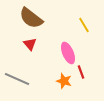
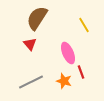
brown semicircle: moved 6 px right; rotated 85 degrees clockwise
gray line: moved 14 px right, 3 px down; rotated 50 degrees counterclockwise
